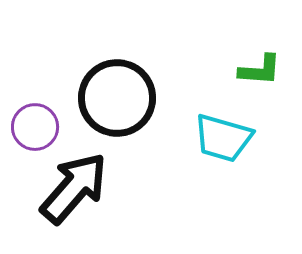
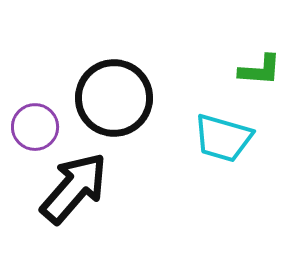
black circle: moved 3 px left
